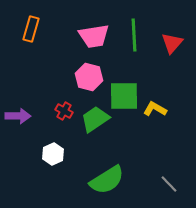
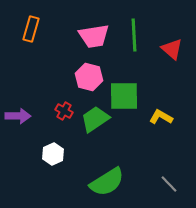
red triangle: moved 6 px down; rotated 30 degrees counterclockwise
yellow L-shape: moved 6 px right, 8 px down
green semicircle: moved 2 px down
